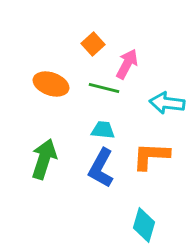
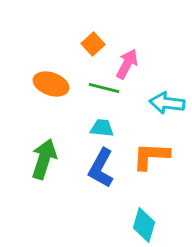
cyan trapezoid: moved 1 px left, 2 px up
